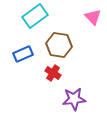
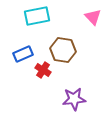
cyan rectangle: moved 2 px right; rotated 25 degrees clockwise
brown hexagon: moved 4 px right, 5 px down
red cross: moved 10 px left, 3 px up
